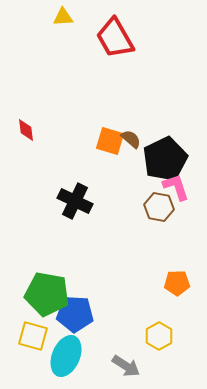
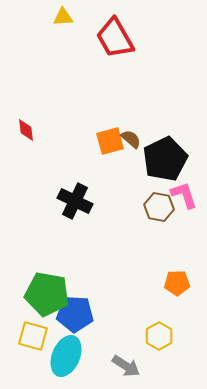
orange square: rotated 32 degrees counterclockwise
pink L-shape: moved 8 px right, 8 px down
